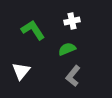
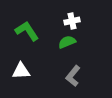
green L-shape: moved 6 px left, 1 px down
green semicircle: moved 7 px up
white triangle: rotated 48 degrees clockwise
